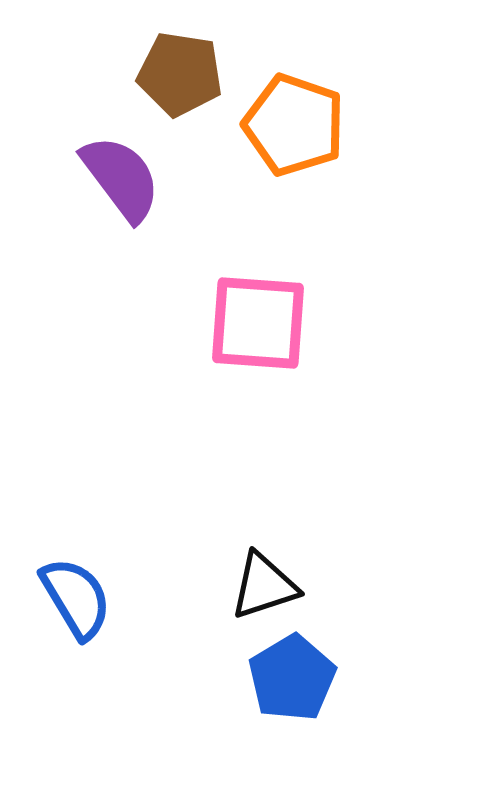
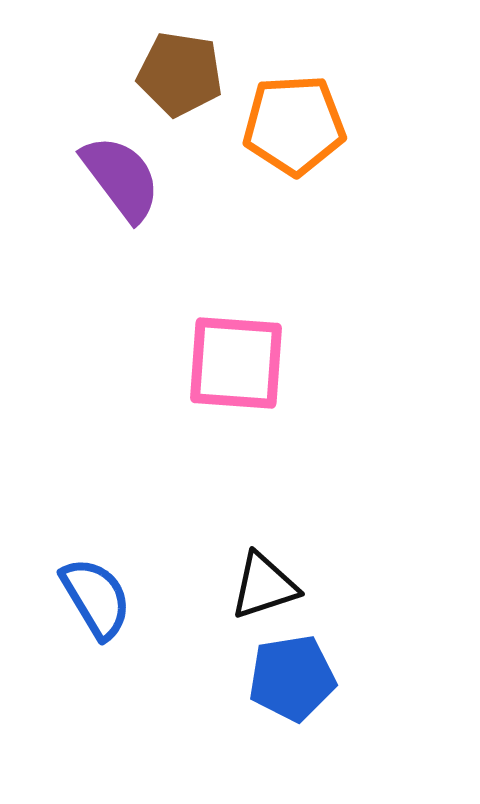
orange pentagon: rotated 22 degrees counterclockwise
pink square: moved 22 px left, 40 px down
blue semicircle: moved 20 px right
blue pentagon: rotated 22 degrees clockwise
